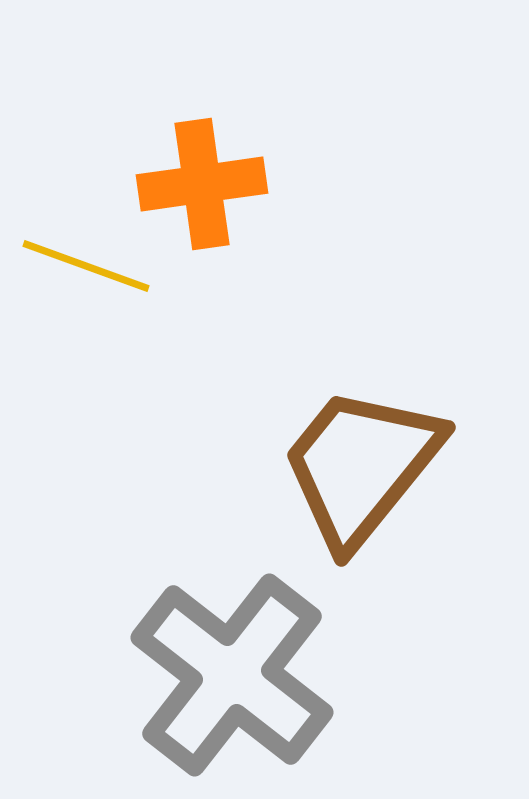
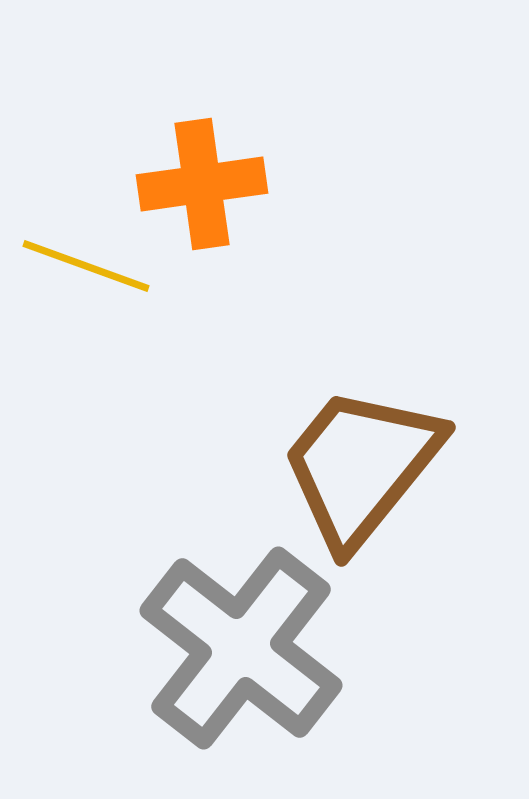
gray cross: moved 9 px right, 27 px up
